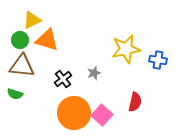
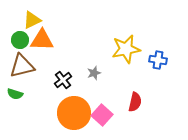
orange triangle: moved 5 px left; rotated 15 degrees counterclockwise
brown triangle: rotated 20 degrees counterclockwise
black cross: moved 1 px down
